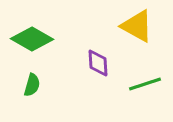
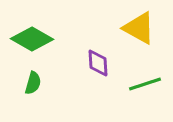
yellow triangle: moved 2 px right, 2 px down
green semicircle: moved 1 px right, 2 px up
